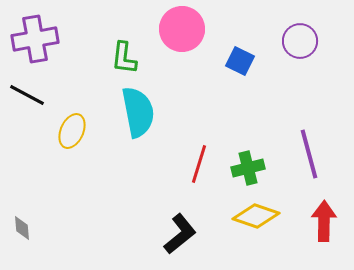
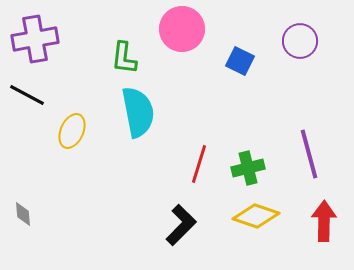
gray diamond: moved 1 px right, 14 px up
black L-shape: moved 1 px right, 9 px up; rotated 6 degrees counterclockwise
